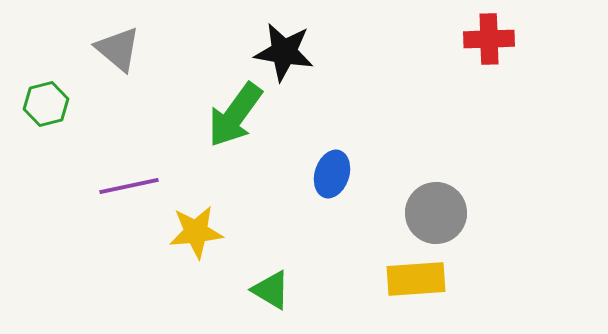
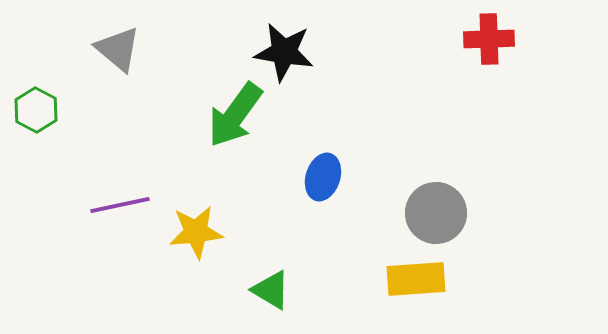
green hexagon: moved 10 px left, 6 px down; rotated 18 degrees counterclockwise
blue ellipse: moved 9 px left, 3 px down
purple line: moved 9 px left, 19 px down
